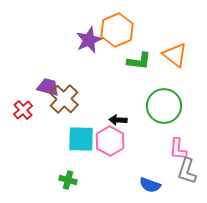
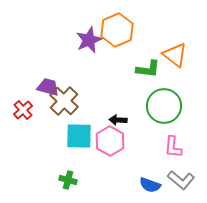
green L-shape: moved 9 px right, 8 px down
brown cross: moved 2 px down
cyan square: moved 2 px left, 3 px up
pink L-shape: moved 5 px left, 2 px up
gray L-shape: moved 6 px left, 9 px down; rotated 68 degrees counterclockwise
